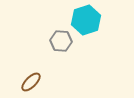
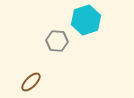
gray hexagon: moved 4 px left
